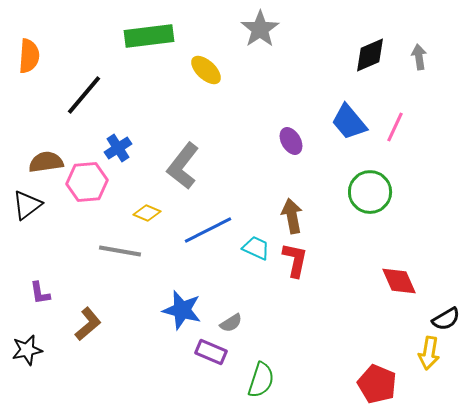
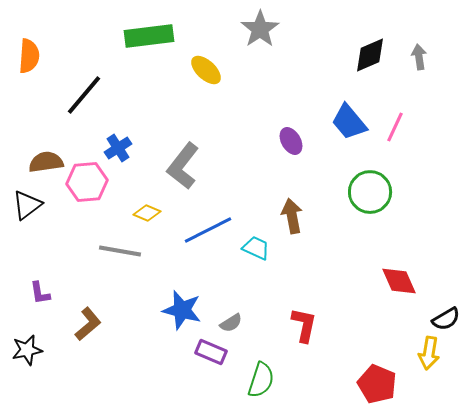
red L-shape: moved 9 px right, 65 px down
